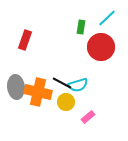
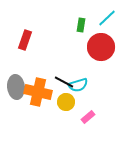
green rectangle: moved 2 px up
black line: moved 2 px right, 1 px up
